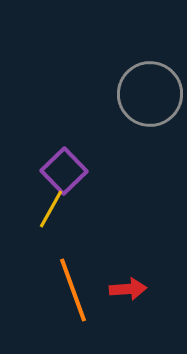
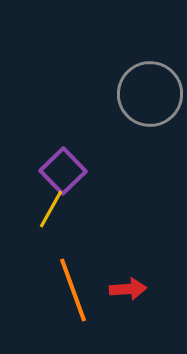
purple square: moved 1 px left
